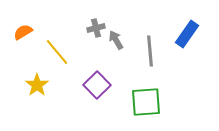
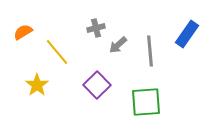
gray arrow: moved 2 px right, 5 px down; rotated 102 degrees counterclockwise
